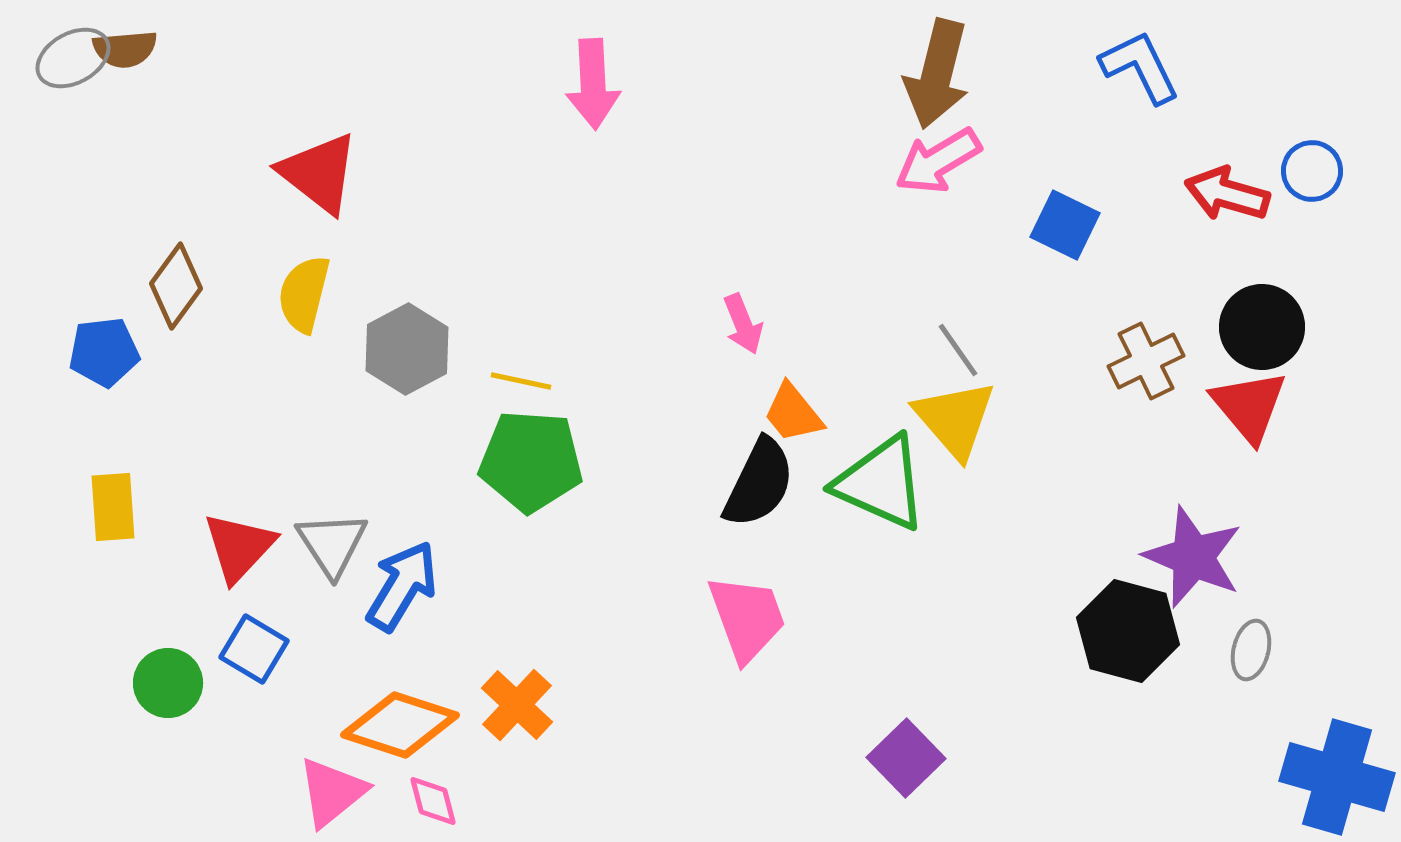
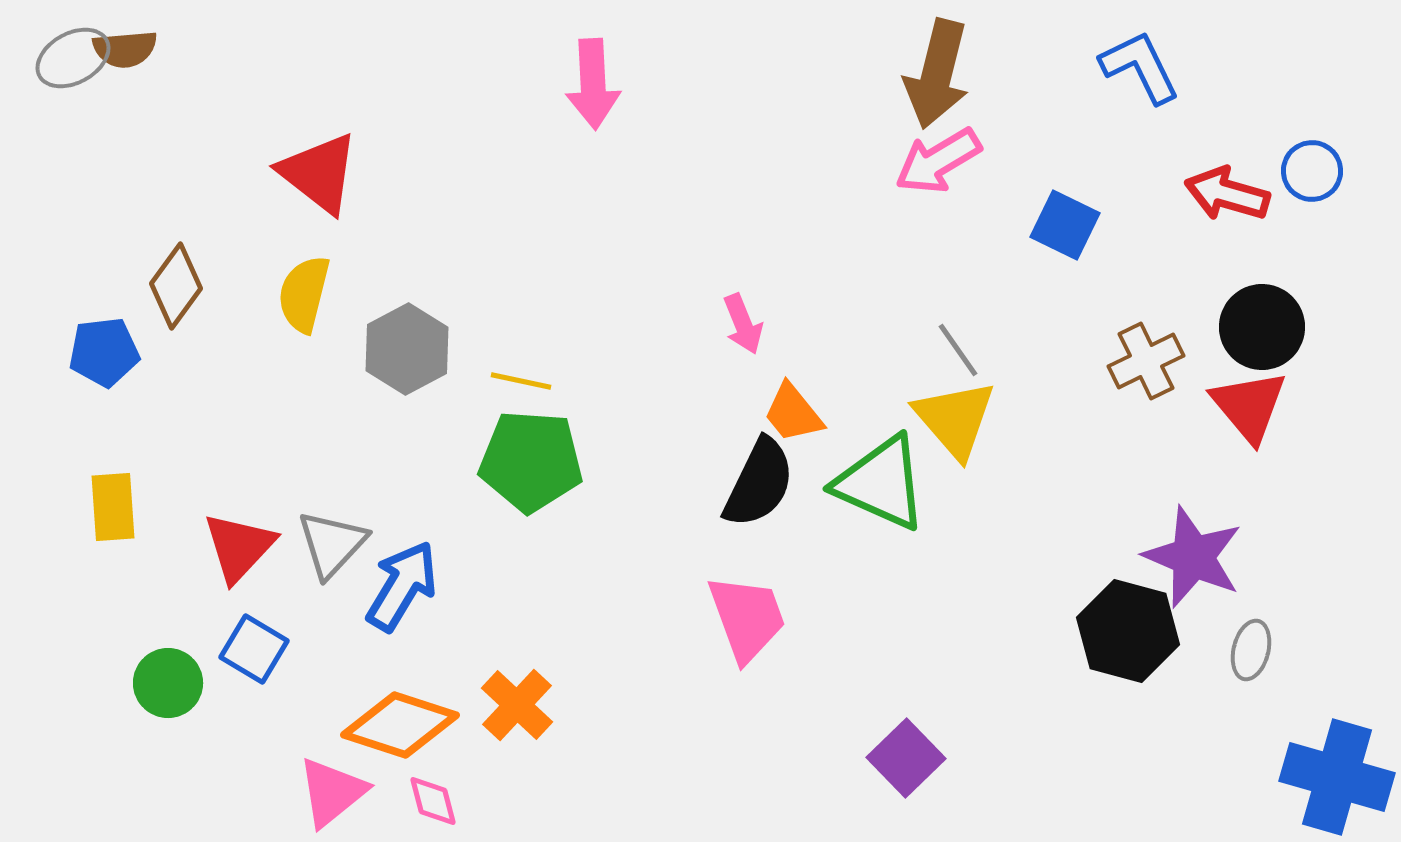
gray triangle at (332, 544): rotated 16 degrees clockwise
